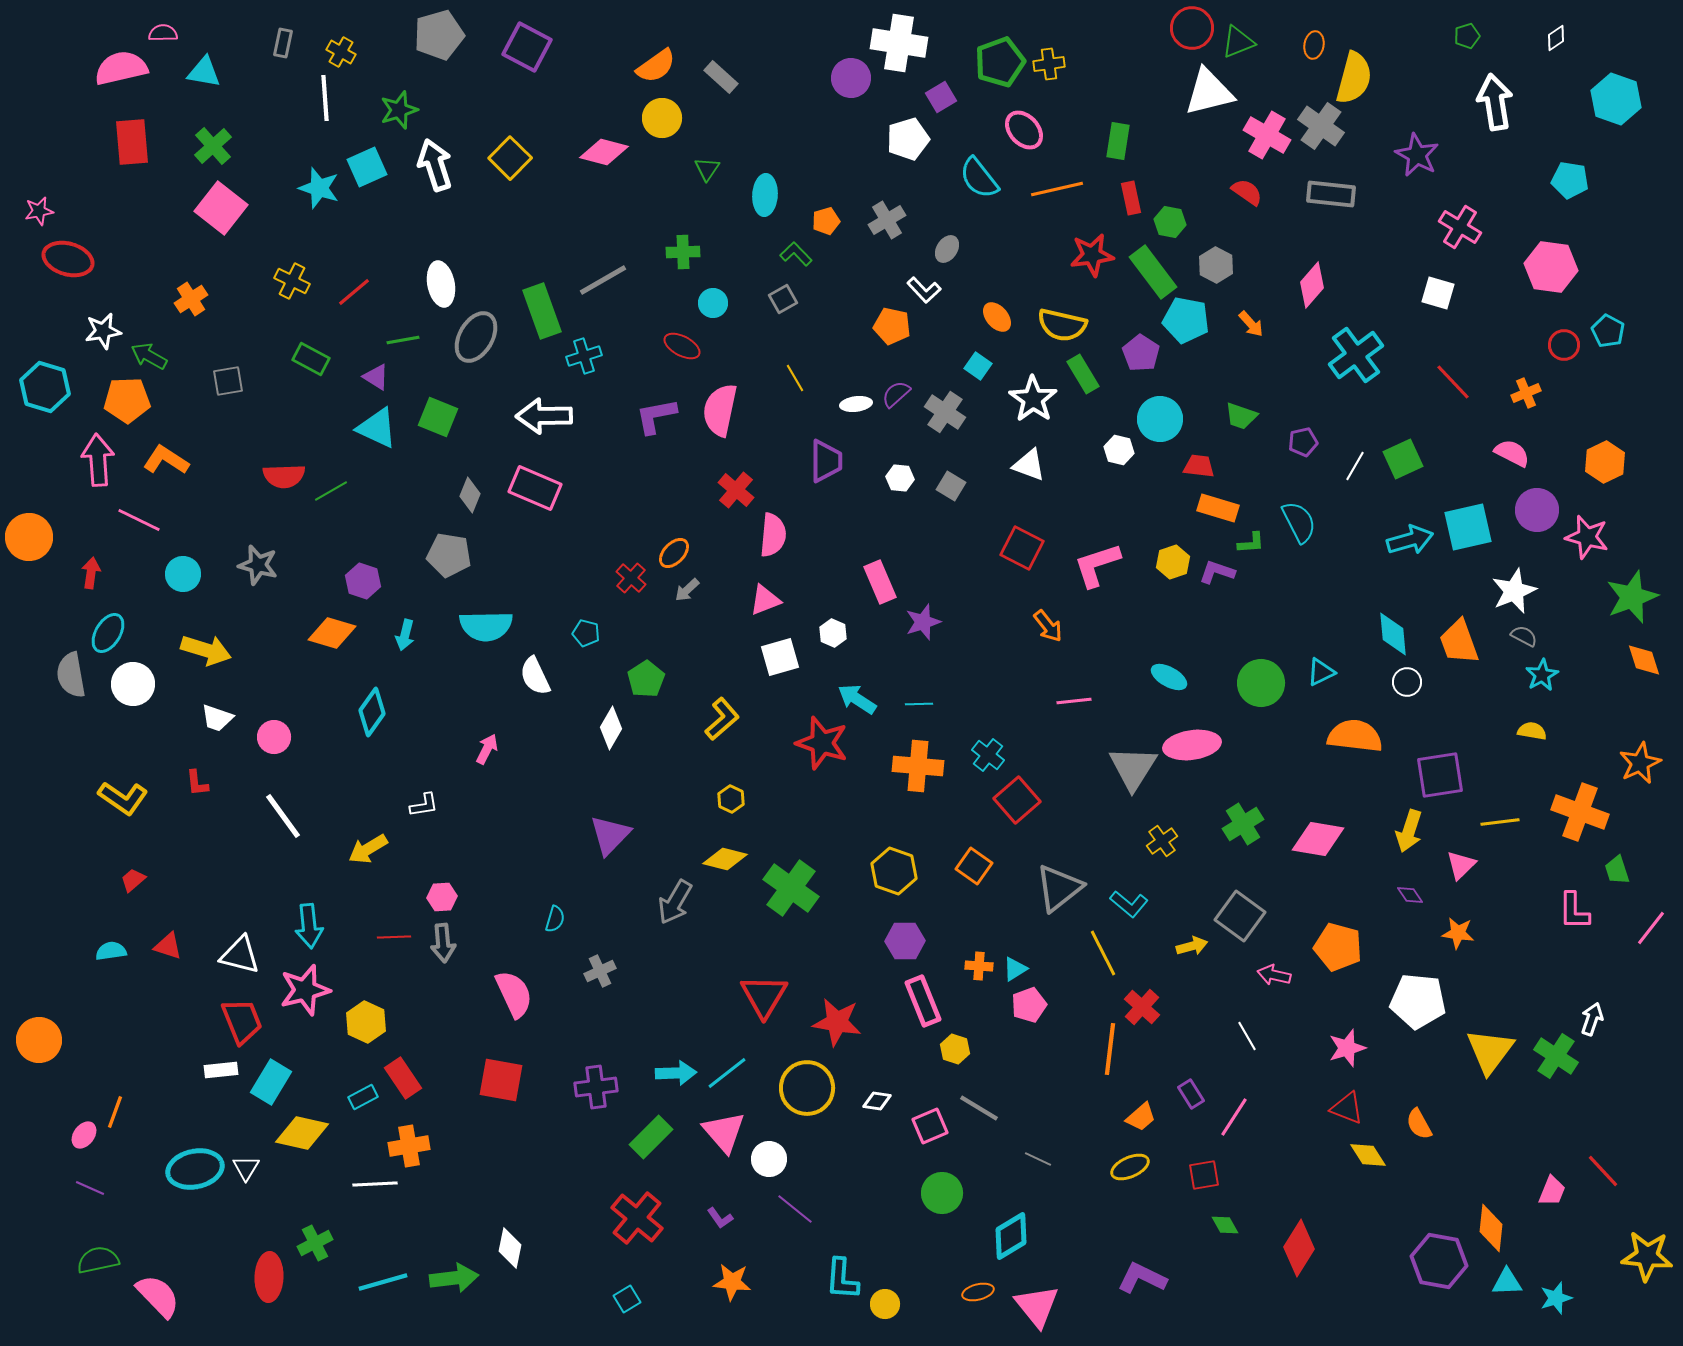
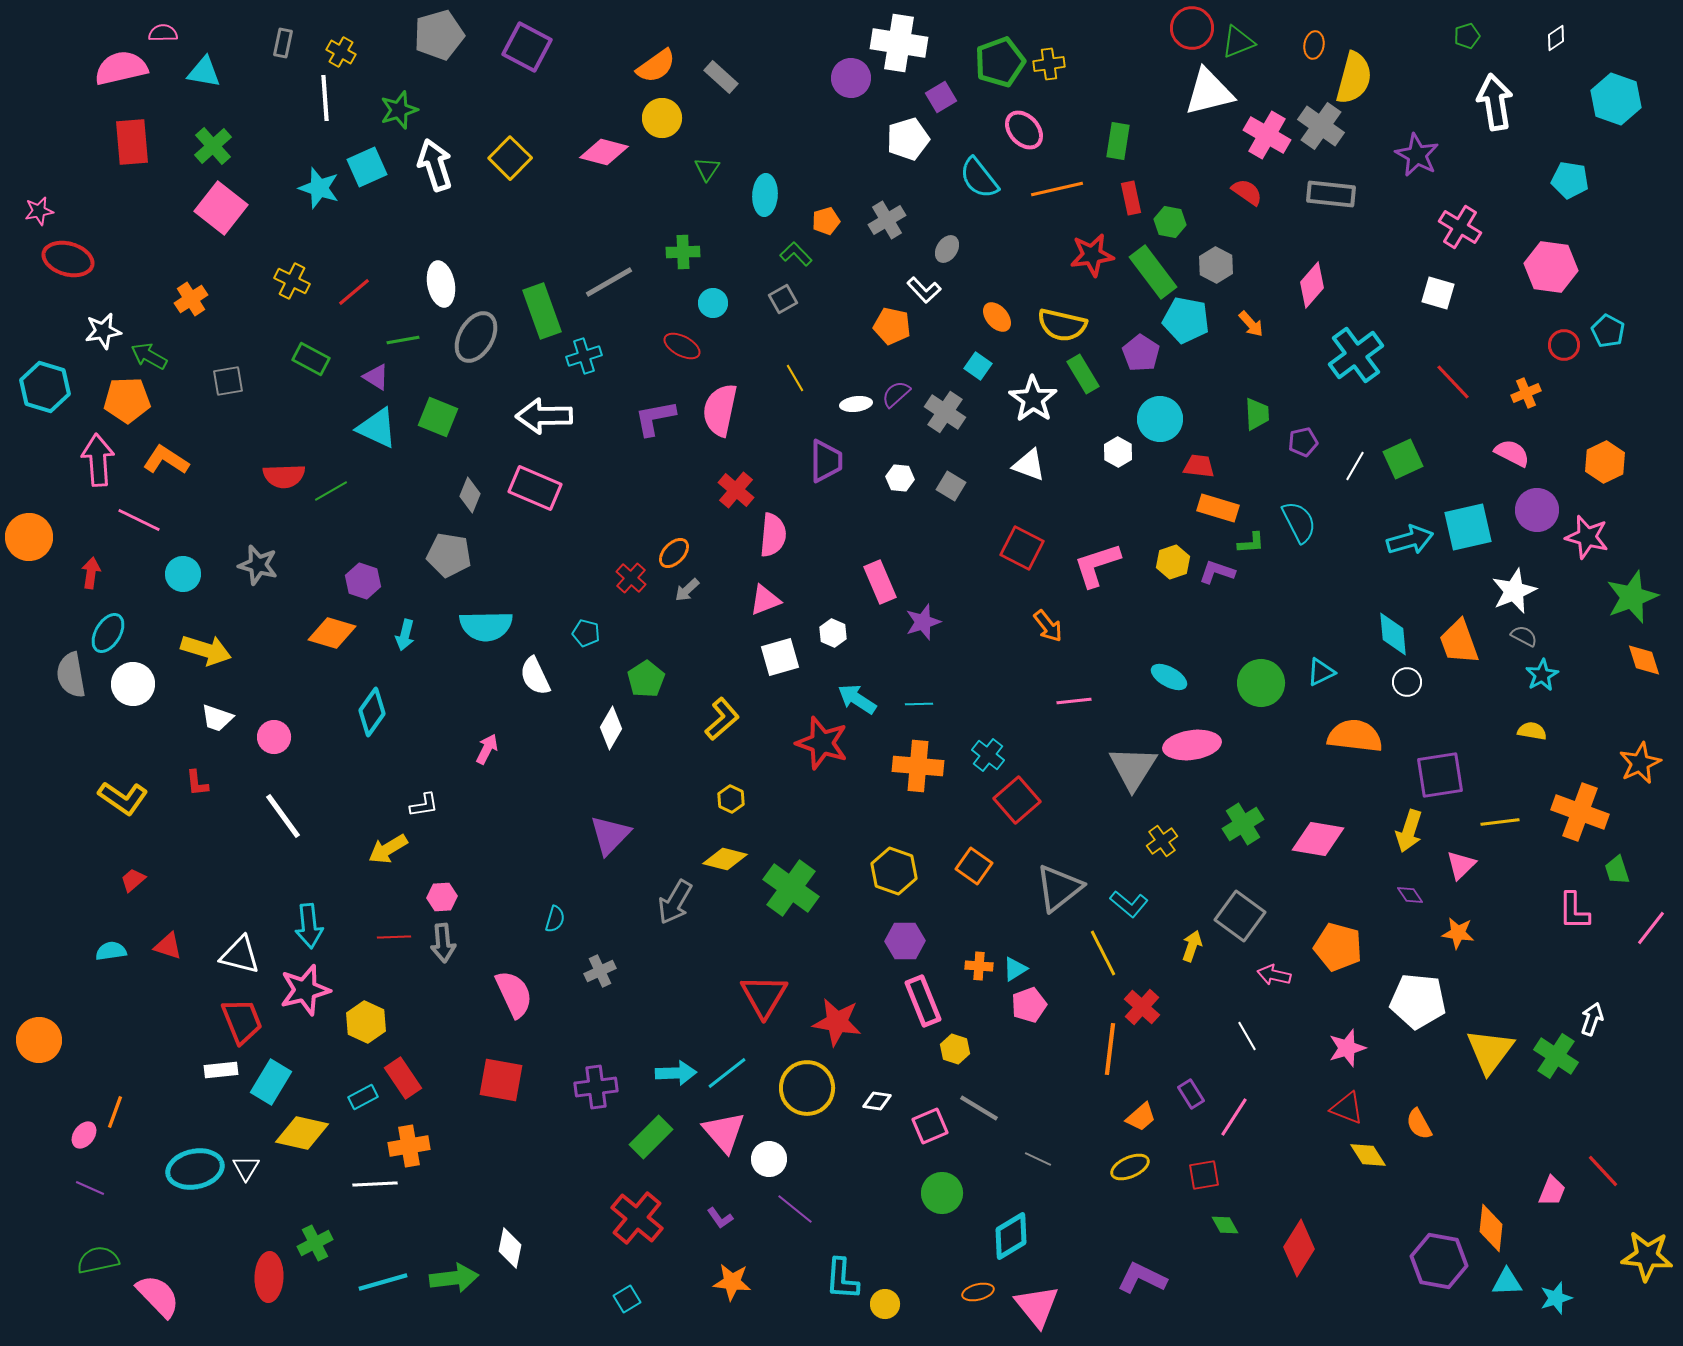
gray line at (603, 280): moved 6 px right, 2 px down
purple L-shape at (656, 416): moved 1 px left, 2 px down
green trapezoid at (1241, 416): moved 16 px right, 2 px up; rotated 112 degrees counterclockwise
white hexagon at (1119, 450): moved 1 px left, 2 px down; rotated 16 degrees clockwise
yellow arrow at (368, 849): moved 20 px right
yellow arrow at (1192, 946): rotated 56 degrees counterclockwise
